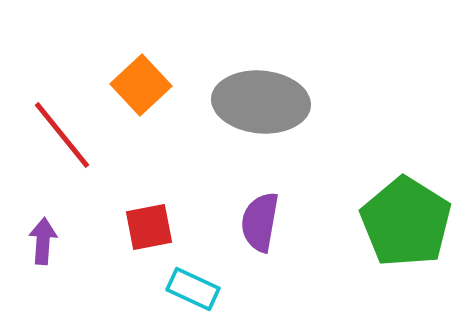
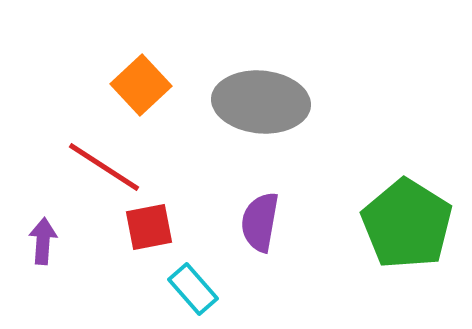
red line: moved 42 px right, 32 px down; rotated 18 degrees counterclockwise
green pentagon: moved 1 px right, 2 px down
cyan rectangle: rotated 24 degrees clockwise
